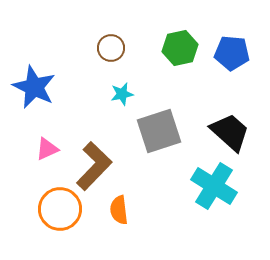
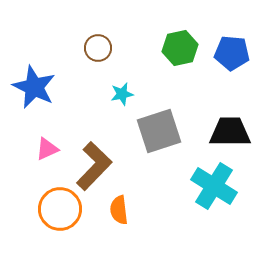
brown circle: moved 13 px left
black trapezoid: rotated 42 degrees counterclockwise
